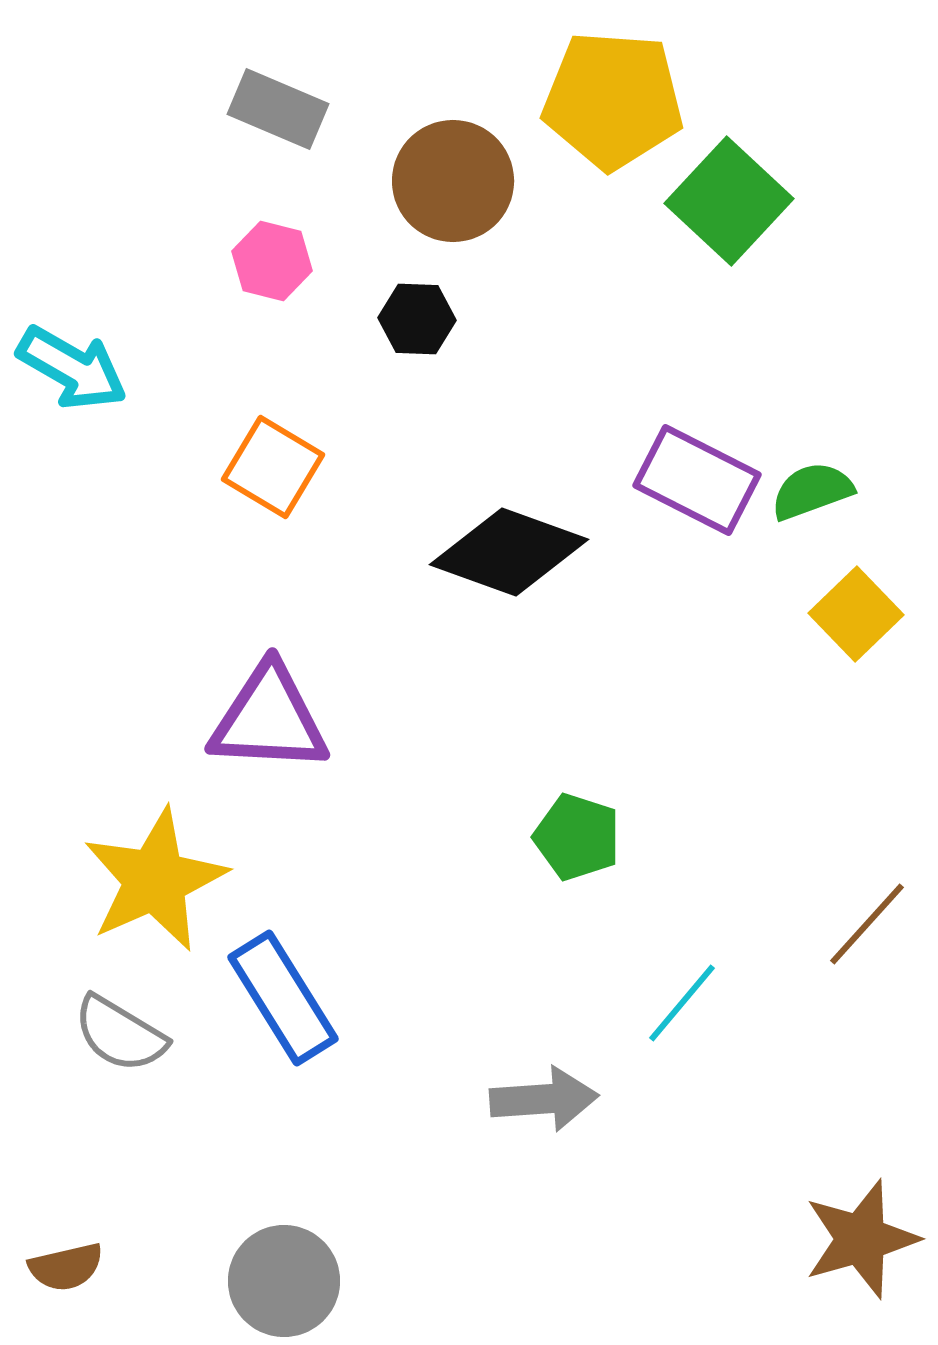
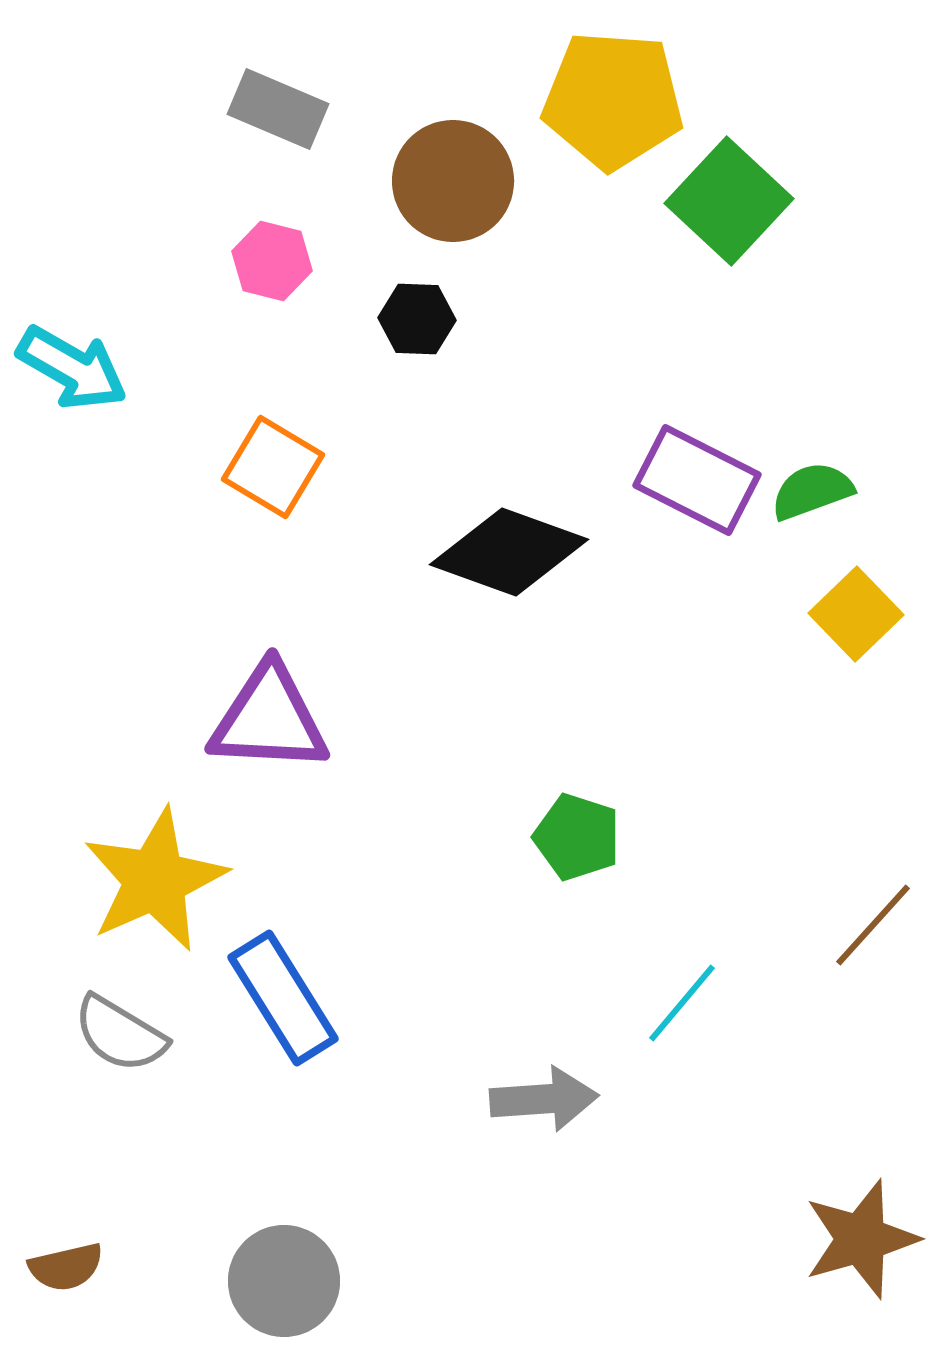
brown line: moved 6 px right, 1 px down
